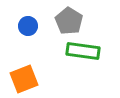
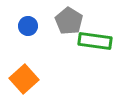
green rectangle: moved 12 px right, 10 px up
orange square: rotated 20 degrees counterclockwise
